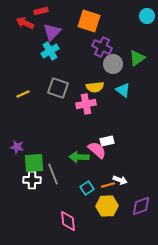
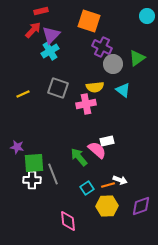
red arrow: moved 8 px right, 7 px down; rotated 108 degrees clockwise
purple triangle: moved 1 px left, 3 px down
green arrow: rotated 48 degrees clockwise
